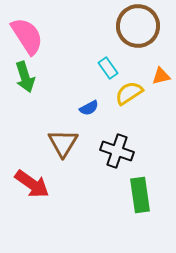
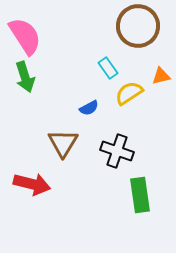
pink semicircle: moved 2 px left
red arrow: rotated 21 degrees counterclockwise
